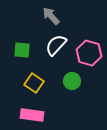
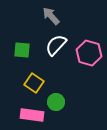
green circle: moved 16 px left, 21 px down
